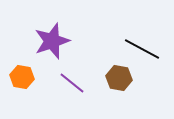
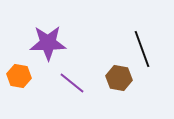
purple star: moved 4 px left, 2 px down; rotated 18 degrees clockwise
black line: rotated 42 degrees clockwise
orange hexagon: moved 3 px left, 1 px up
